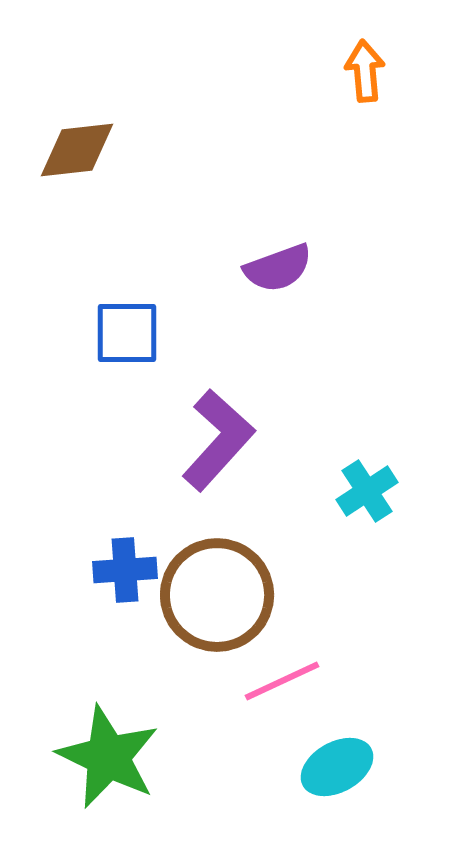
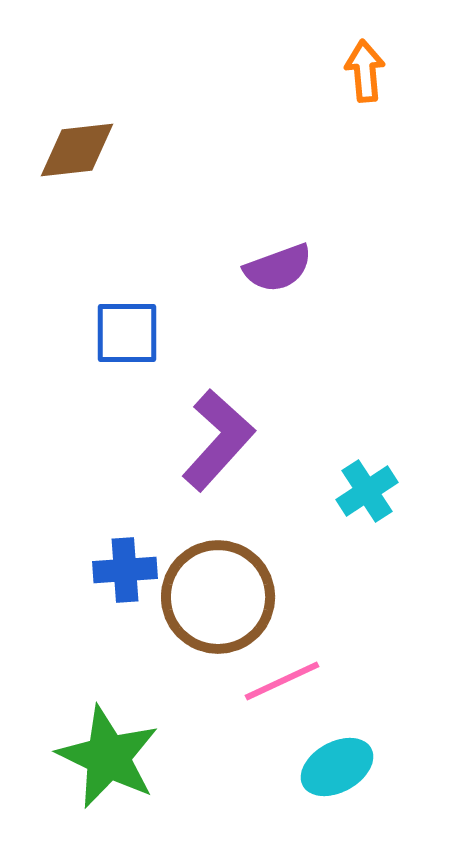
brown circle: moved 1 px right, 2 px down
